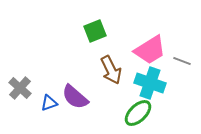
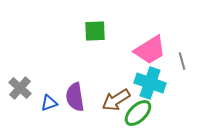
green square: rotated 20 degrees clockwise
gray line: rotated 54 degrees clockwise
brown arrow: moved 5 px right, 30 px down; rotated 84 degrees clockwise
purple semicircle: rotated 40 degrees clockwise
